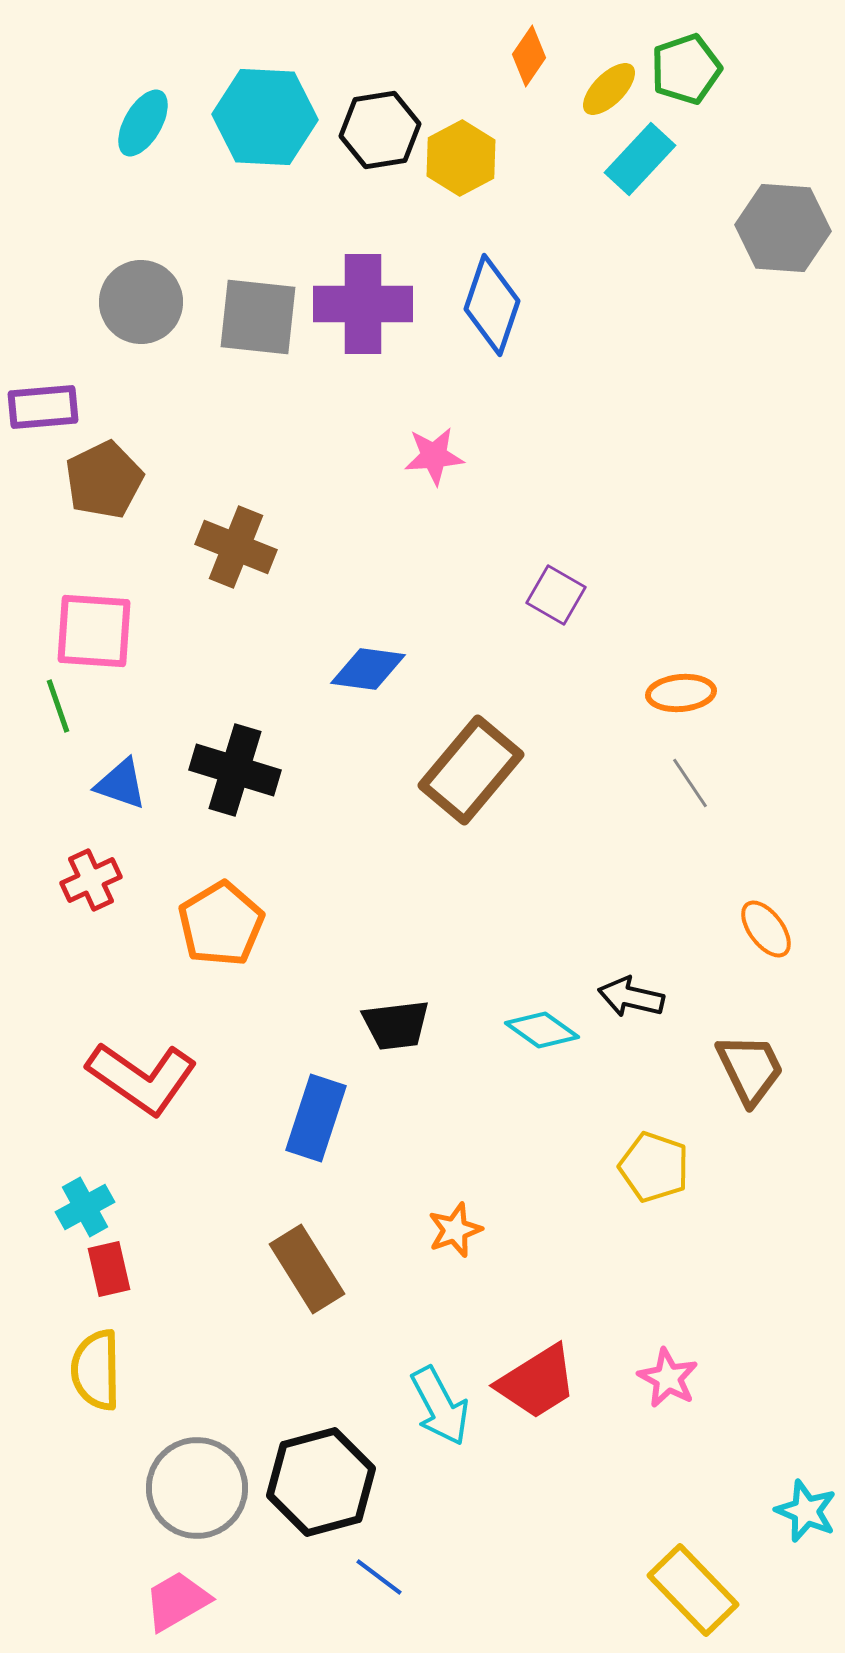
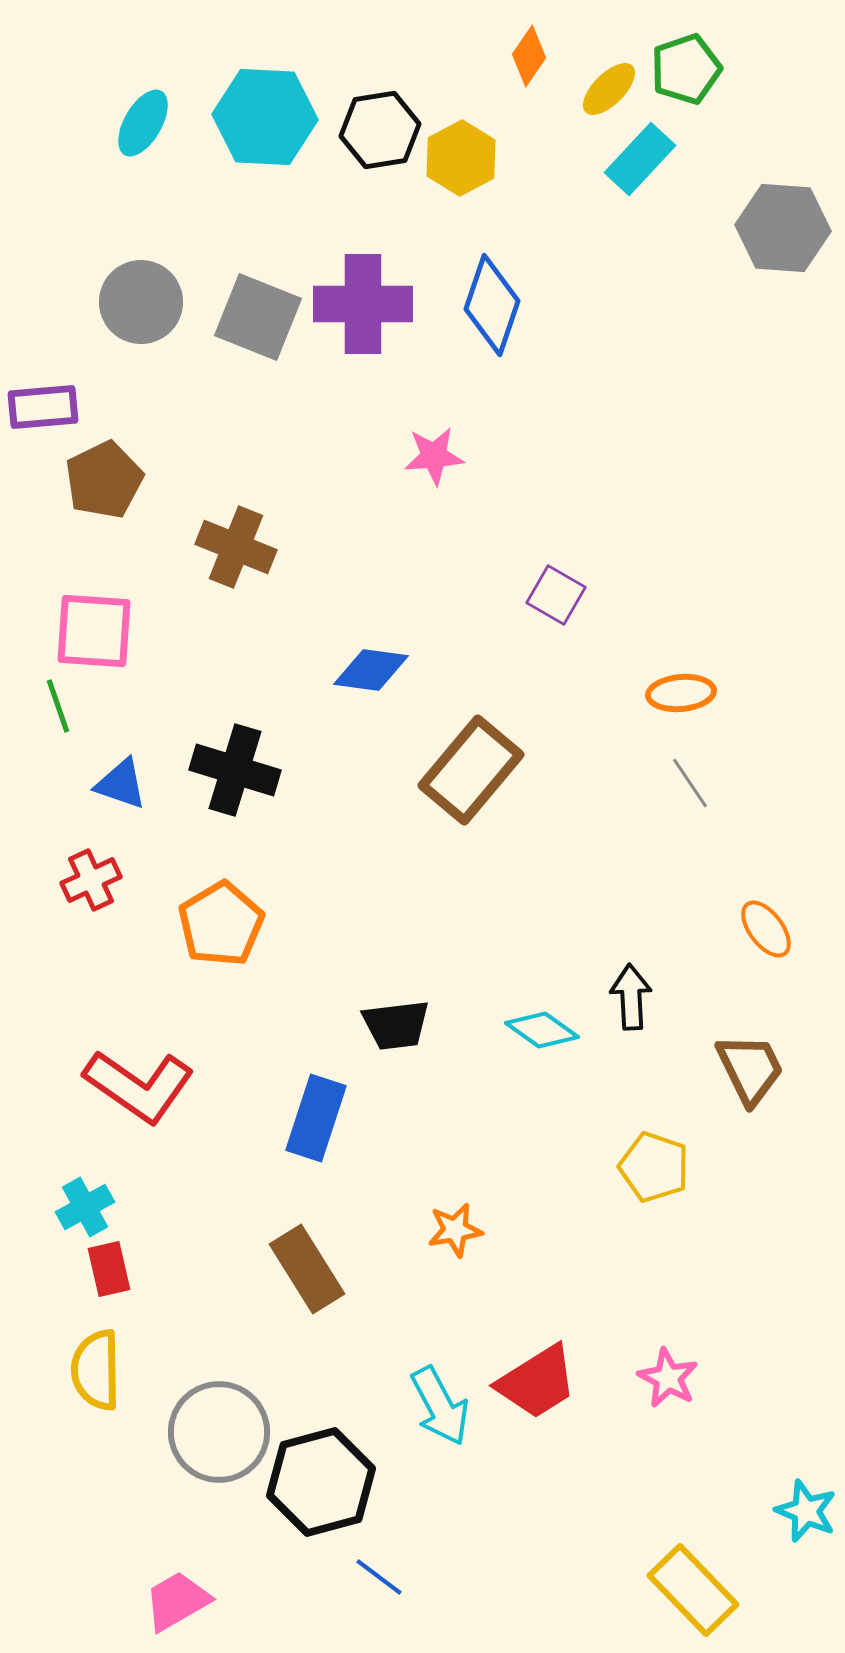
gray square at (258, 317): rotated 16 degrees clockwise
blue diamond at (368, 669): moved 3 px right, 1 px down
black arrow at (631, 997): rotated 74 degrees clockwise
red L-shape at (142, 1078): moved 3 px left, 8 px down
orange star at (455, 1230): rotated 10 degrees clockwise
gray circle at (197, 1488): moved 22 px right, 56 px up
